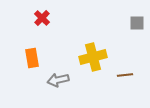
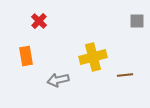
red cross: moved 3 px left, 3 px down
gray square: moved 2 px up
orange rectangle: moved 6 px left, 2 px up
